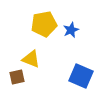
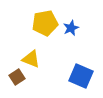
yellow pentagon: moved 1 px right, 1 px up
blue star: moved 2 px up
brown square: rotated 21 degrees counterclockwise
